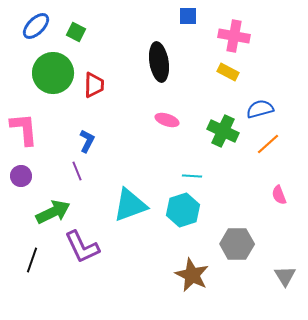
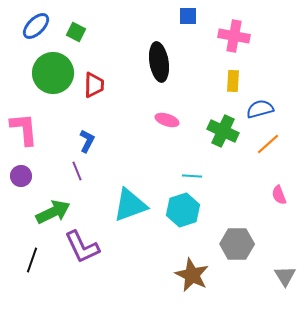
yellow rectangle: moved 5 px right, 9 px down; rotated 65 degrees clockwise
